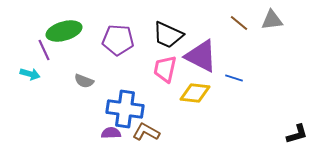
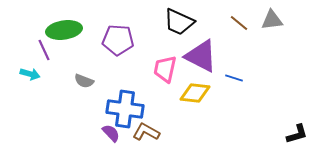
green ellipse: moved 1 px up; rotated 8 degrees clockwise
black trapezoid: moved 11 px right, 13 px up
purple semicircle: rotated 48 degrees clockwise
